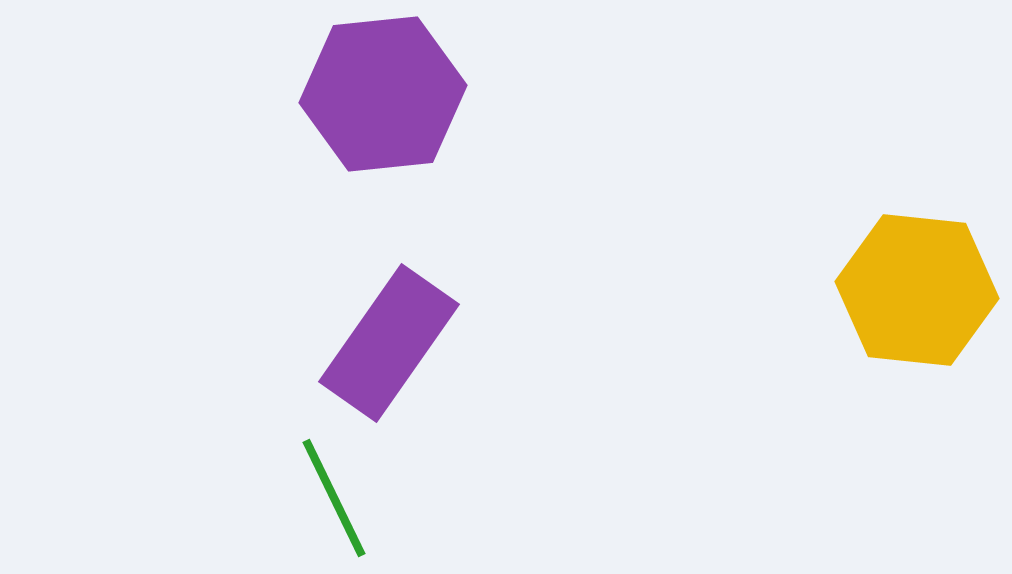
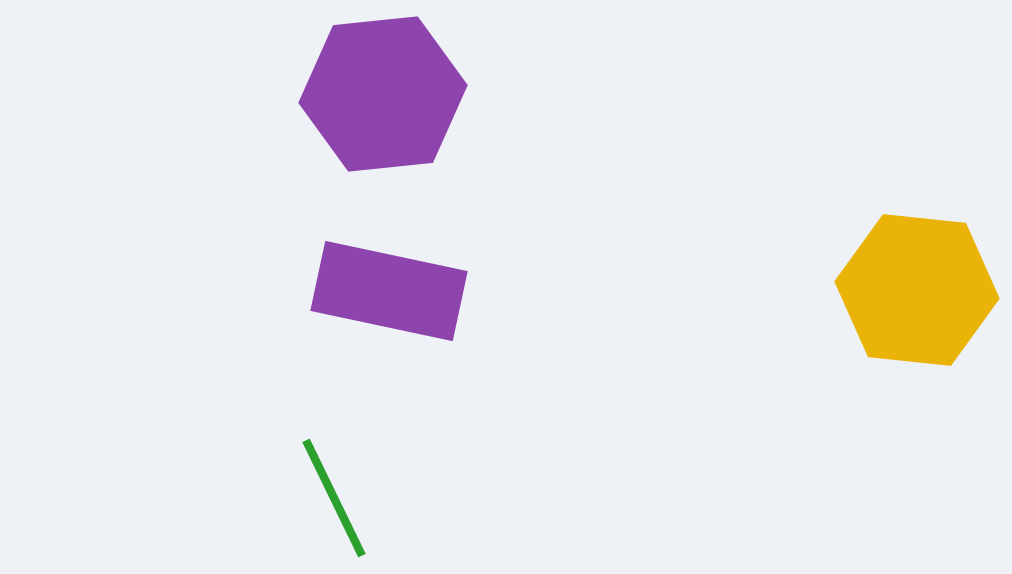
purple rectangle: moved 52 px up; rotated 67 degrees clockwise
